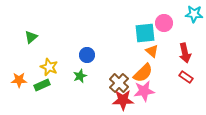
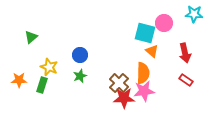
cyan square: rotated 20 degrees clockwise
blue circle: moved 7 px left
orange semicircle: rotated 45 degrees counterclockwise
red rectangle: moved 3 px down
green rectangle: rotated 49 degrees counterclockwise
red star: moved 1 px right, 2 px up
